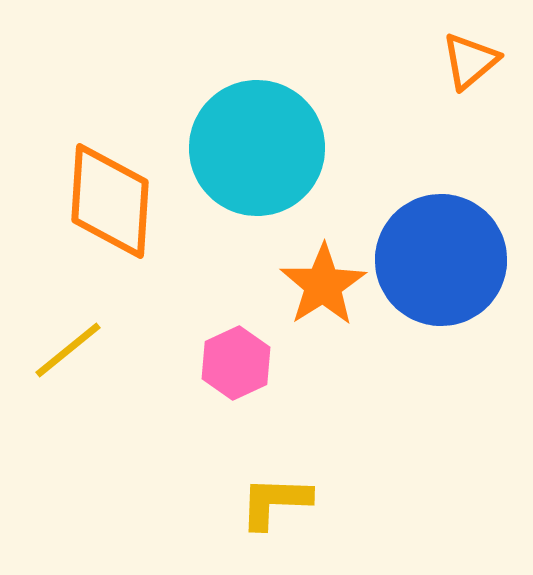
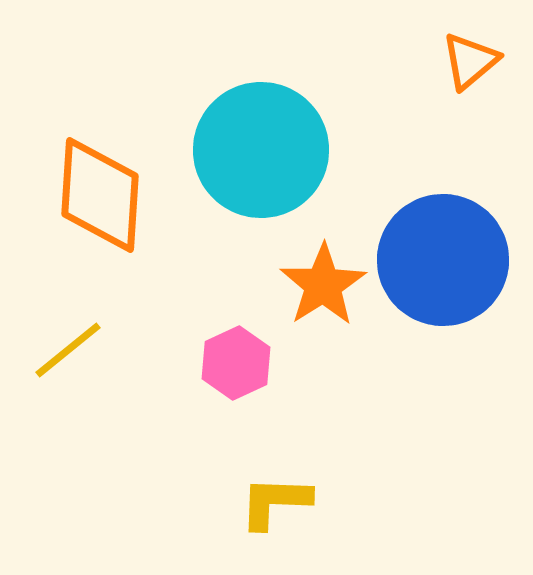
cyan circle: moved 4 px right, 2 px down
orange diamond: moved 10 px left, 6 px up
blue circle: moved 2 px right
